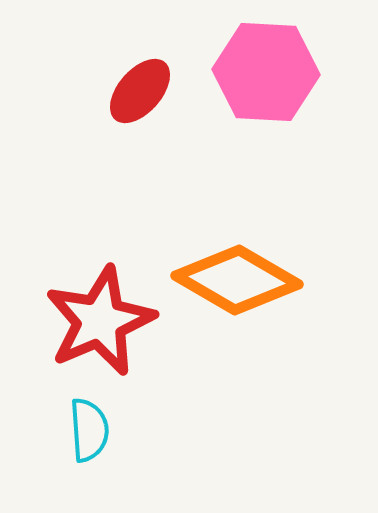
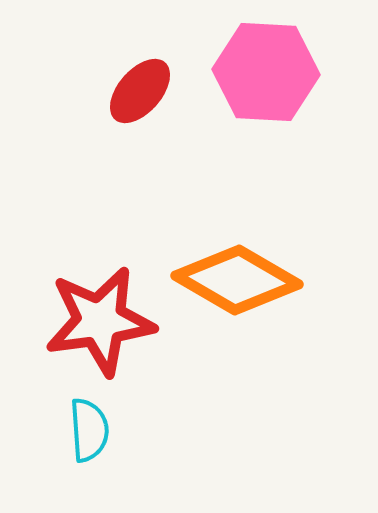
red star: rotated 15 degrees clockwise
